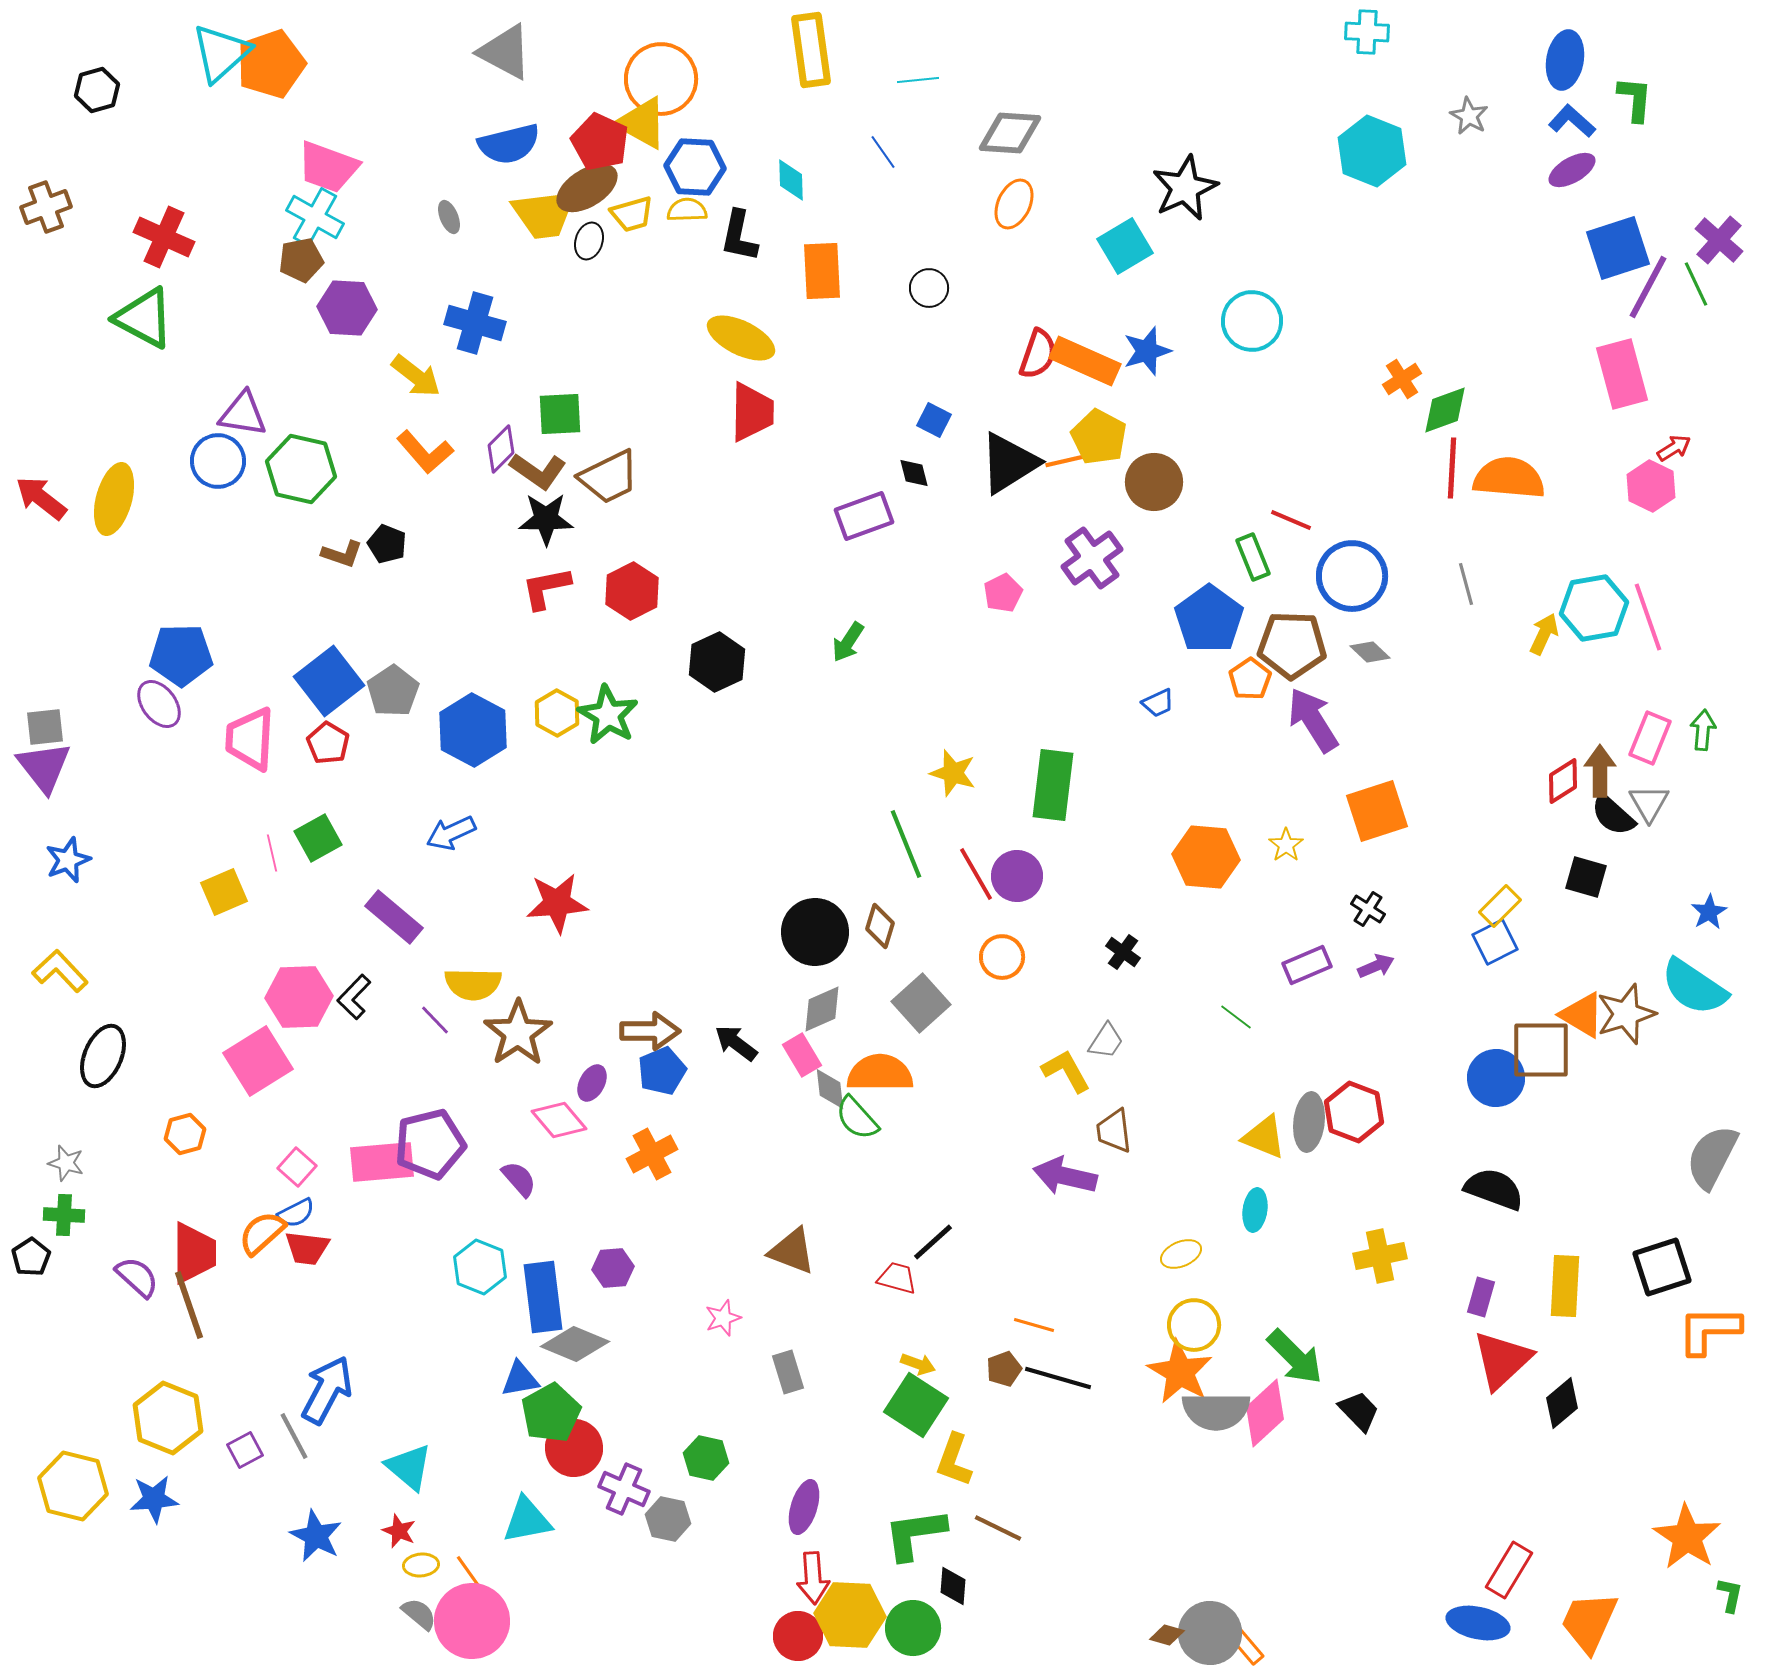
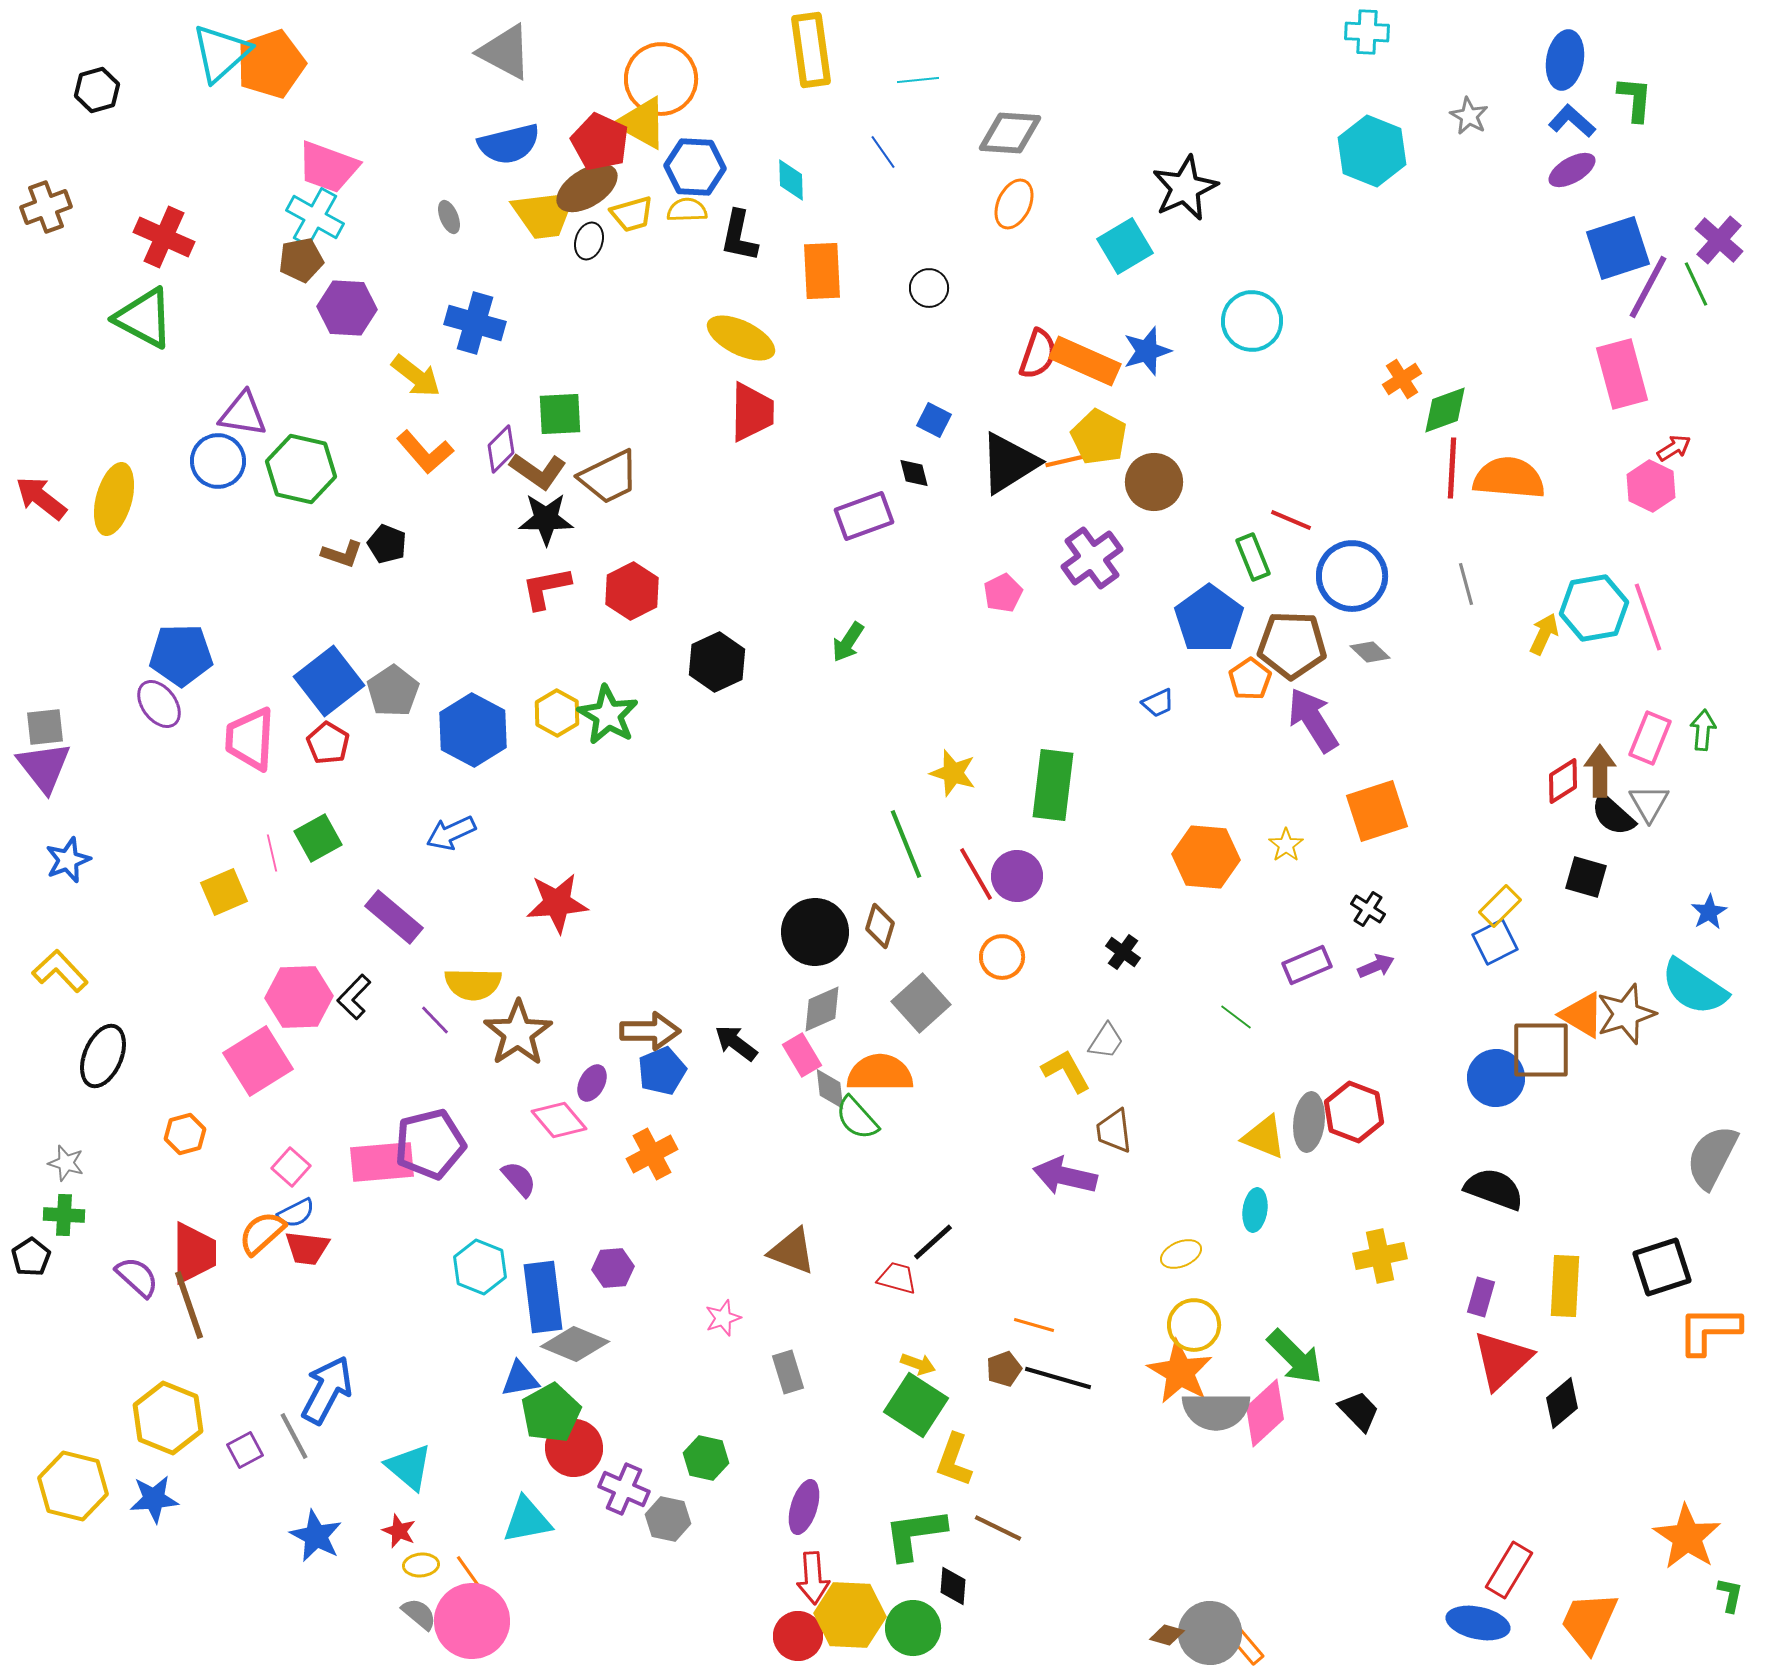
pink square at (297, 1167): moved 6 px left
